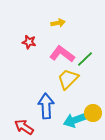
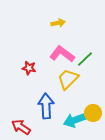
red star: moved 26 px down
red arrow: moved 3 px left
